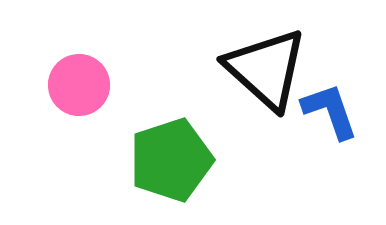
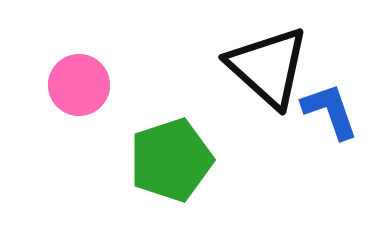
black triangle: moved 2 px right, 2 px up
